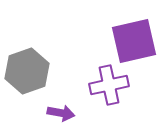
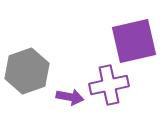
purple arrow: moved 9 px right, 16 px up
